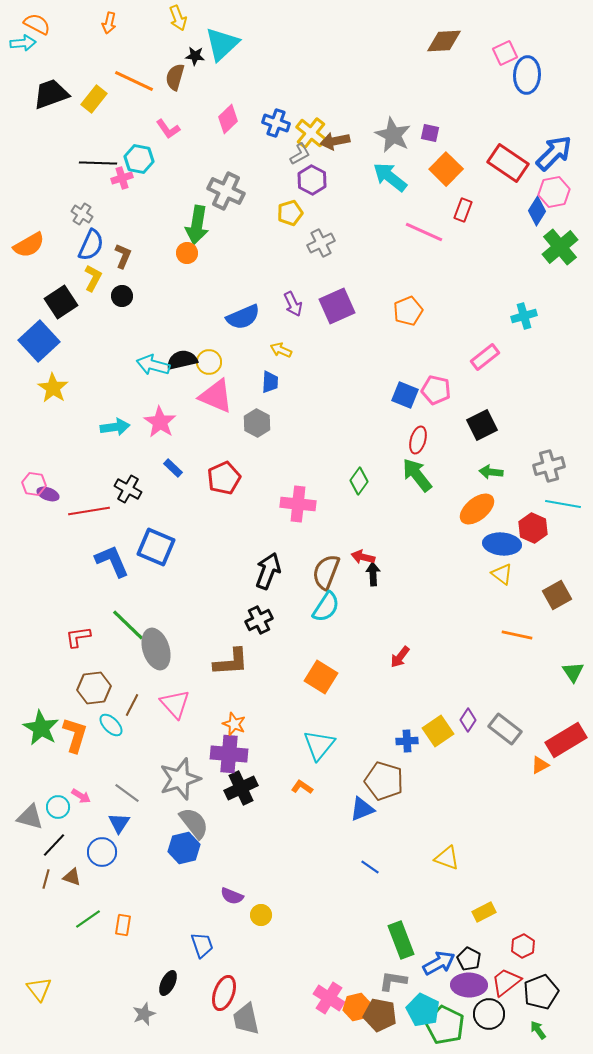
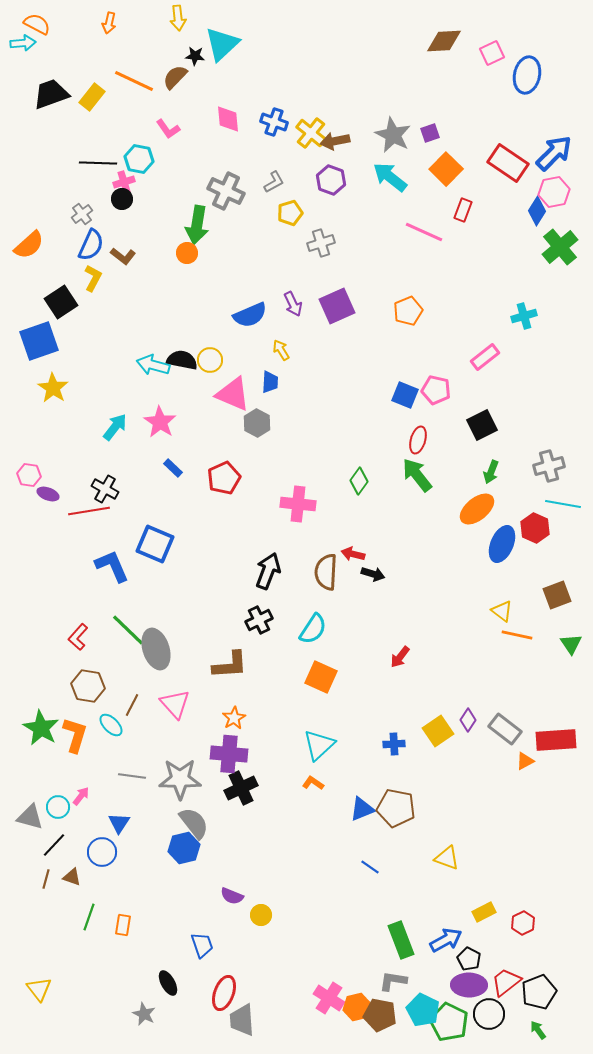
yellow arrow at (178, 18): rotated 15 degrees clockwise
pink square at (505, 53): moved 13 px left
blue ellipse at (527, 75): rotated 9 degrees clockwise
brown semicircle at (175, 77): rotated 28 degrees clockwise
yellow rectangle at (94, 99): moved 2 px left, 2 px up
pink diamond at (228, 119): rotated 52 degrees counterclockwise
blue cross at (276, 123): moved 2 px left, 1 px up
purple square at (430, 133): rotated 30 degrees counterclockwise
gray L-shape at (300, 154): moved 26 px left, 28 px down
pink cross at (122, 178): moved 2 px right, 4 px down
purple hexagon at (312, 180): moved 19 px right; rotated 8 degrees counterclockwise
gray cross at (82, 214): rotated 20 degrees clockwise
gray cross at (321, 243): rotated 8 degrees clockwise
orange semicircle at (29, 245): rotated 12 degrees counterclockwise
brown L-shape at (123, 256): rotated 105 degrees clockwise
black circle at (122, 296): moved 97 px up
blue semicircle at (243, 317): moved 7 px right, 2 px up
blue square at (39, 341): rotated 24 degrees clockwise
yellow arrow at (281, 350): rotated 35 degrees clockwise
black semicircle at (182, 360): rotated 24 degrees clockwise
yellow circle at (209, 362): moved 1 px right, 2 px up
pink triangle at (216, 396): moved 17 px right, 2 px up
cyan arrow at (115, 427): rotated 44 degrees counterclockwise
green arrow at (491, 472): rotated 75 degrees counterclockwise
pink hexagon at (34, 484): moved 5 px left, 9 px up
black cross at (128, 489): moved 23 px left
red hexagon at (533, 528): moved 2 px right
blue ellipse at (502, 544): rotated 72 degrees counterclockwise
blue square at (156, 547): moved 1 px left, 3 px up
red arrow at (363, 557): moved 10 px left, 3 px up
blue L-shape at (112, 561): moved 5 px down
brown semicircle at (326, 572): rotated 18 degrees counterclockwise
black arrow at (373, 574): rotated 110 degrees clockwise
yellow triangle at (502, 574): moved 37 px down
brown square at (557, 595): rotated 8 degrees clockwise
cyan semicircle at (326, 607): moved 13 px left, 22 px down
green line at (128, 625): moved 5 px down
red L-shape at (78, 637): rotated 40 degrees counterclockwise
brown L-shape at (231, 662): moved 1 px left, 3 px down
green triangle at (573, 672): moved 2 px left, 28 px up
orange square at (321, 677): rotated 8 degrees counterclockwise
brown hexagon at (94, 688): moved 6 px left, 2 px up; rotated 16 degrees clockwise
orange star at (234, 724): moved 6 px up; rotated 20 degrees clockwise
red rectangle at (566, 740): moved 10 px left; rotated 27 degrees clockwise
blue cross at (407, 741): moved 13 px left, 3 px down
cyan triangle at (319, 745): rotated 8 degrees clockwise
orange triangle at (540, 765): moved 15 px left, 4 px up
gray star at (180, 779): rotated 18 degrees clockwise
brown pentagon at (384, 781): moved 12 px right, 27 px down; rotated 6 degrees counterclockwise
orange L-shape at (302, 787): moved 11 px right, 4 px up
gray line at (127, 793): moved 5 px right, 17 px up; rotated 28 degrees counterclockwise
pink arrow at (81, 796): rotated 84 degrees counterclockwise
green line at (88, 919): moved 1 px right, 2 px up; rotated 36 degrees counterclockwise
red hexagon at (523, 946): moved 23 px up
blue arrow at (439, 963): moved 7 px right, 23 px up
black ellipse at (168, 983): rotated 55 degrees counterclockwise
black pentagon at (541, 992): moved 2 px left
gray star at (144, 1014): rotated 25 degrees counterclockwise
gray trapezoid at (246, 1019): moved 4 px left, 1 px down; rotated 8 degrees clockwise
green pentagon at (445, 1025): moved 4 px right, 3 px up
